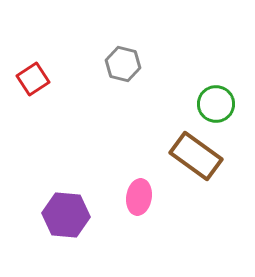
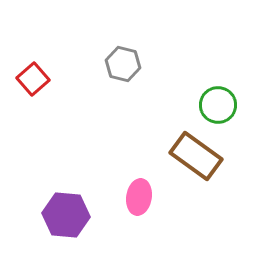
red square: rotated 8 degrees counterclockwise
green circle: moved 2 px right, 1 px down
